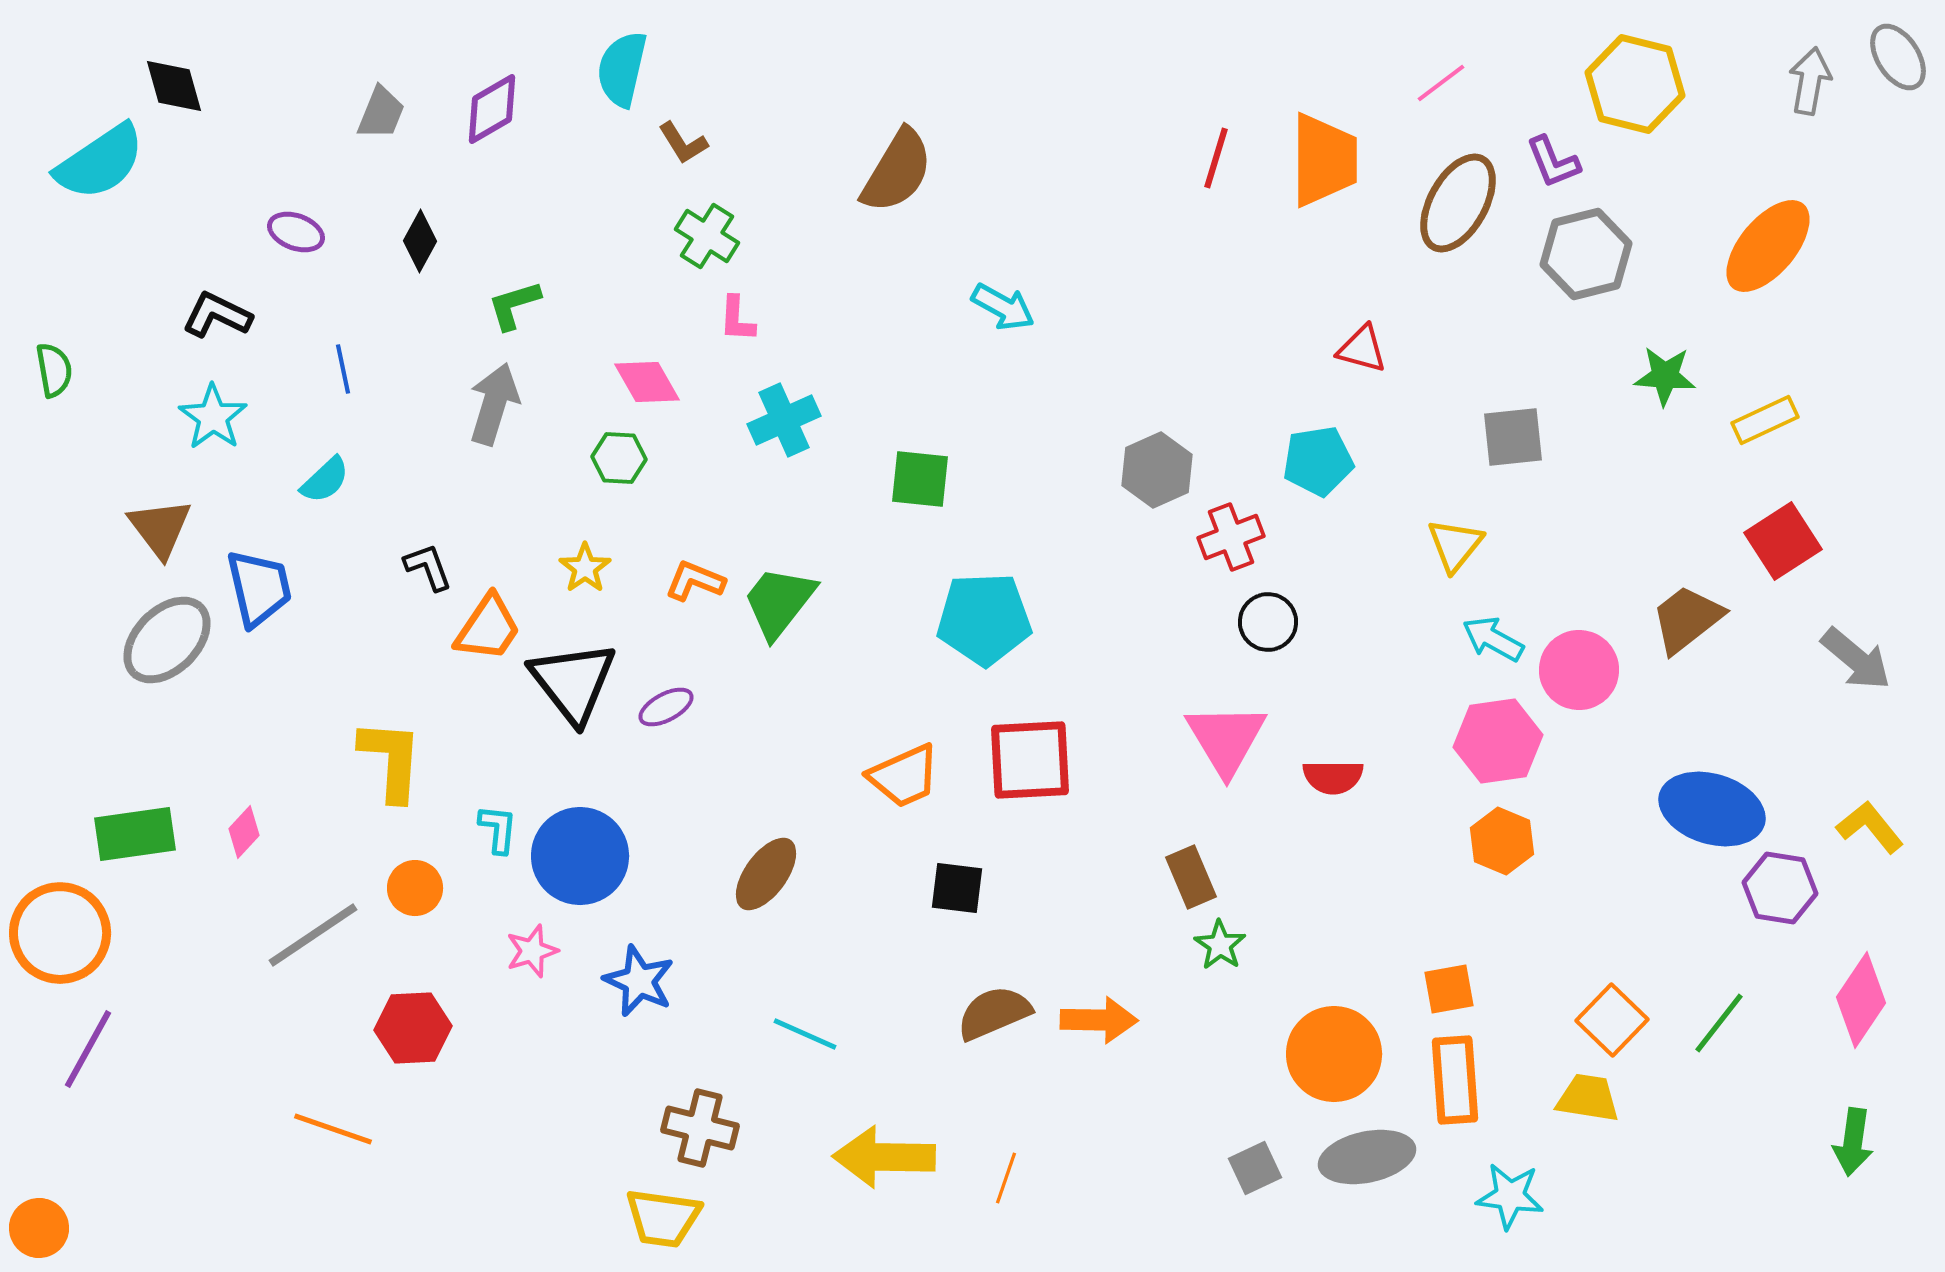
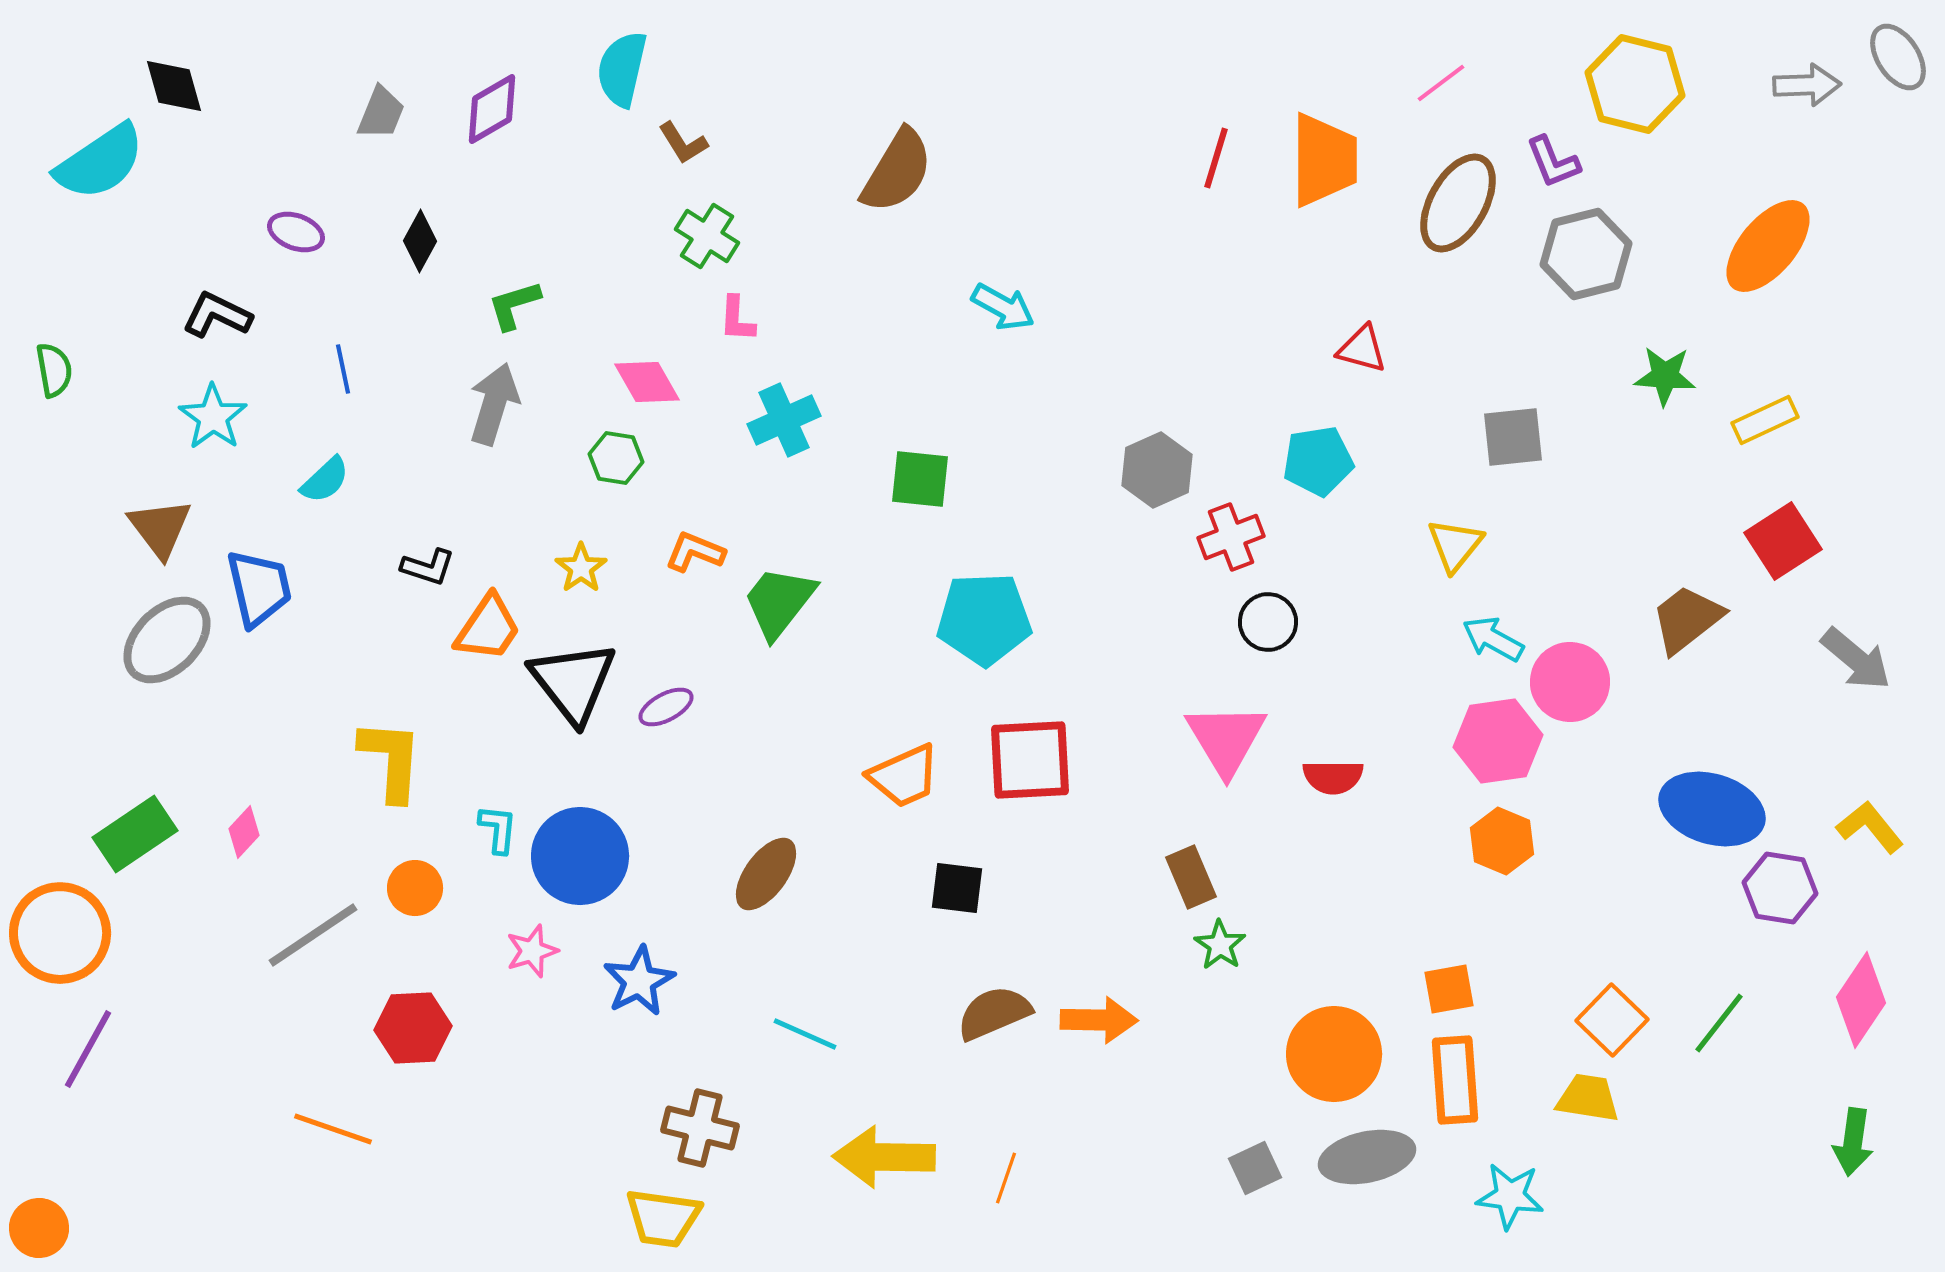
gray arrow at (1810, 81): moved 3 px left, 4 px down; rotated 78 degrees clockwise
green hexagon at (619, 458): moved 3 px left; rotated 6 degrees clockwise
black L-shape at (428, 567): rotated 128 degrees clockwise
yellow star at (585, 568): moved 4 px left
orange L-shape at (695, 581): moved 29 px up
pink circle at (1579, 670): moved 9 px left, 12 px down
green rectangle at (135, 834): rotated 26 degrees counterclockwise
blue star at (639, 981): rotated 20 degrees clockwise
